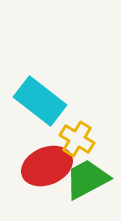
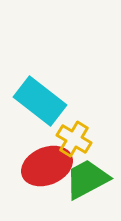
yellow cross: moved 3 px left
